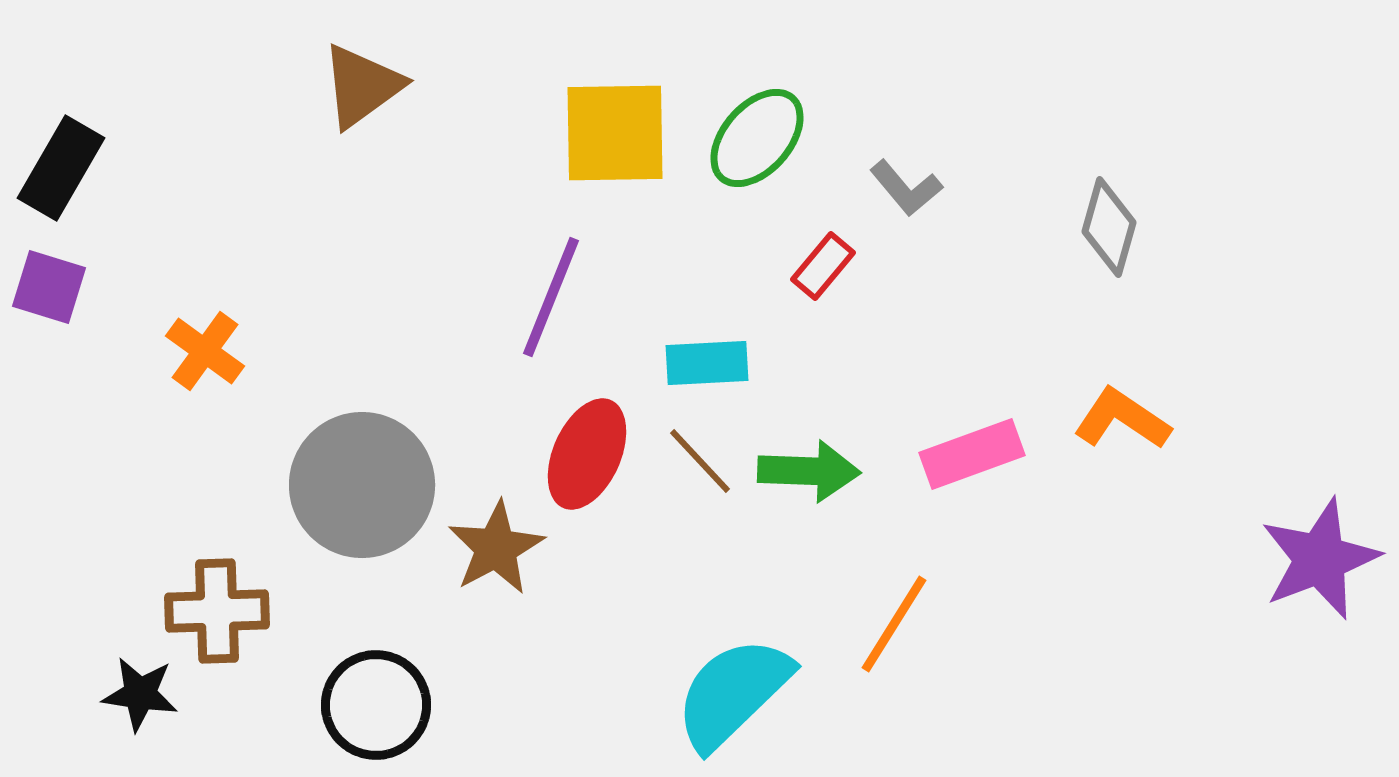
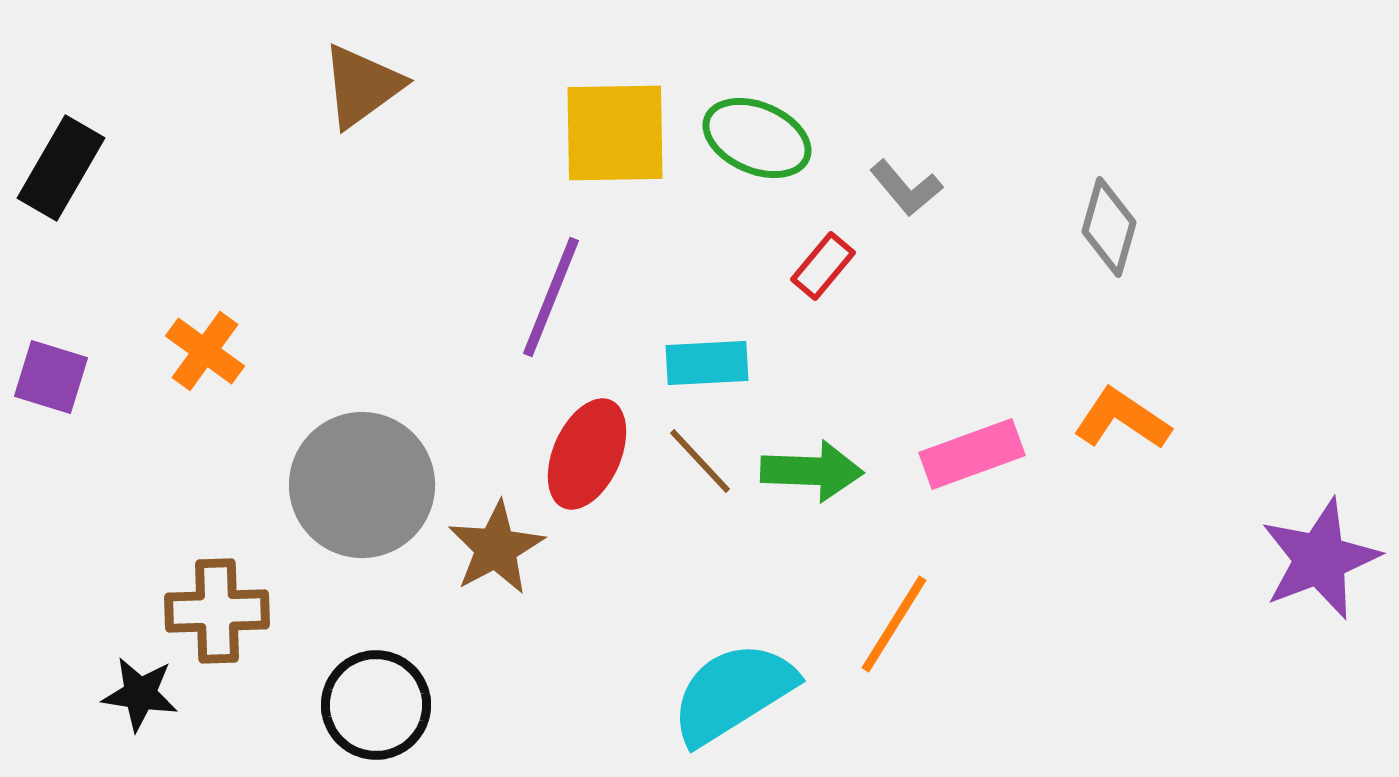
green ellipse: rotated 72 degrees clockwise
purple square: moved 2 px right, 90 px down
green arrow: moved 3 px right
cyan semicircle: rotated 12 degrees clockwise
